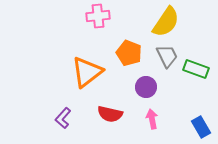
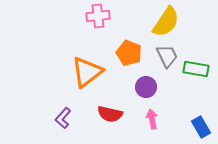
green rectangle: rotated 10 degrees counterclockwise
